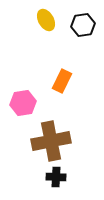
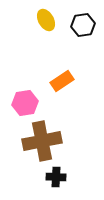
orange rectangle: rotated 30 degrees clockwise
pink hexagon: moved 2 px right
brown cross: moved 9 px left
